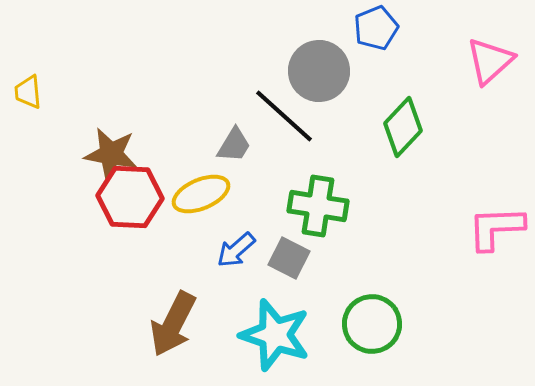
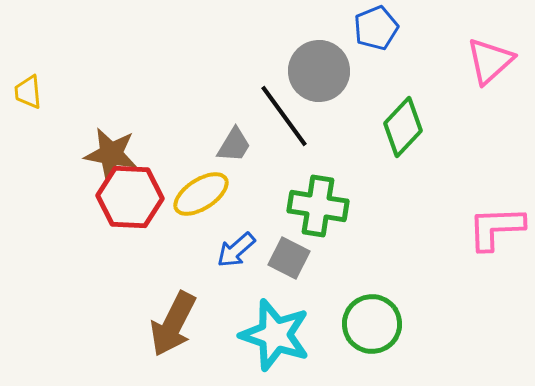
black line: rotated 12 degrees clockwise
yellow ellipse: rotated 10 degrees counterclockwise
